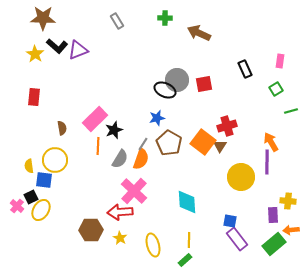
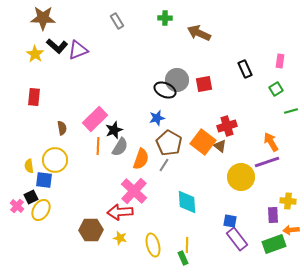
gray line at (143, 144): moved 21 px right, 21 px down
brown triangle at (220, 146): rotated 24 degrees counterclockwise
gray semicircle at (120, 159): moved 12 px up
purple line at (267, 162): rotated 70 degrees clockwise
yellow star at (120, 238): rotated 16 degrees counterclockwise
yellow line at (189, 240): moved 2 px left, 5 px down
green rectangle at (274, 244): rotated 20 degrees clockwise
green rectangle at (185, 260): moved 2 px left, 2 px up; rotated 72 degrees counterclockwise
